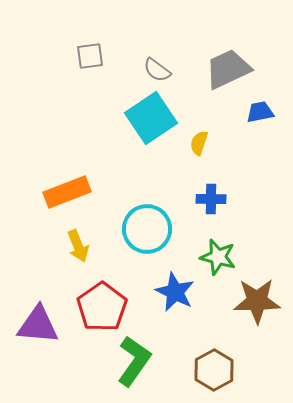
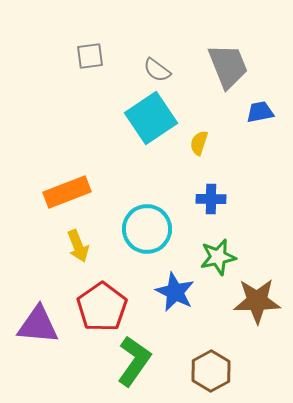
gray trapezoid: moved 3 px up; rotated 93 degrees clockwise
green star: rotated 27 degrees counterclockwise
brown hexagon: moved 3 px left, 1 px down
